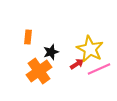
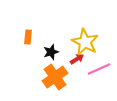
yellow star: moved 5 px left, 7 px up
red arrow: moved 5 px up
orange cross: moved 16 px right, 6 px down
